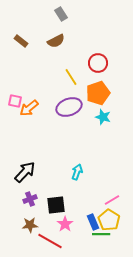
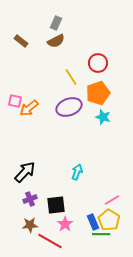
gray rectangle: moved 5 px left, 9 px down; rotated 56 degrees clockwise
